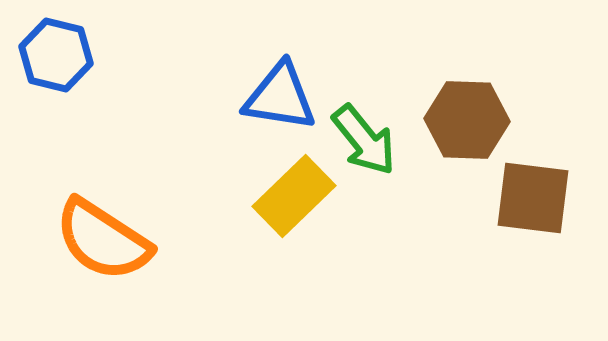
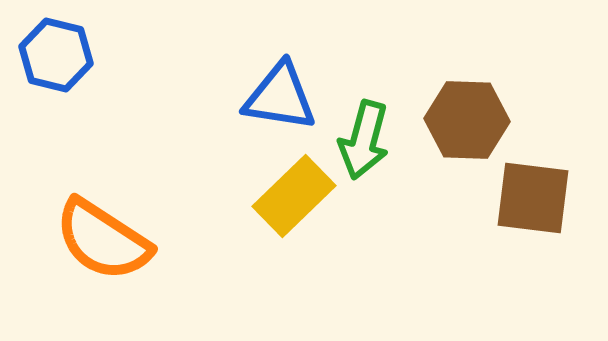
green arrow: rotated 54 degrees clockwise
